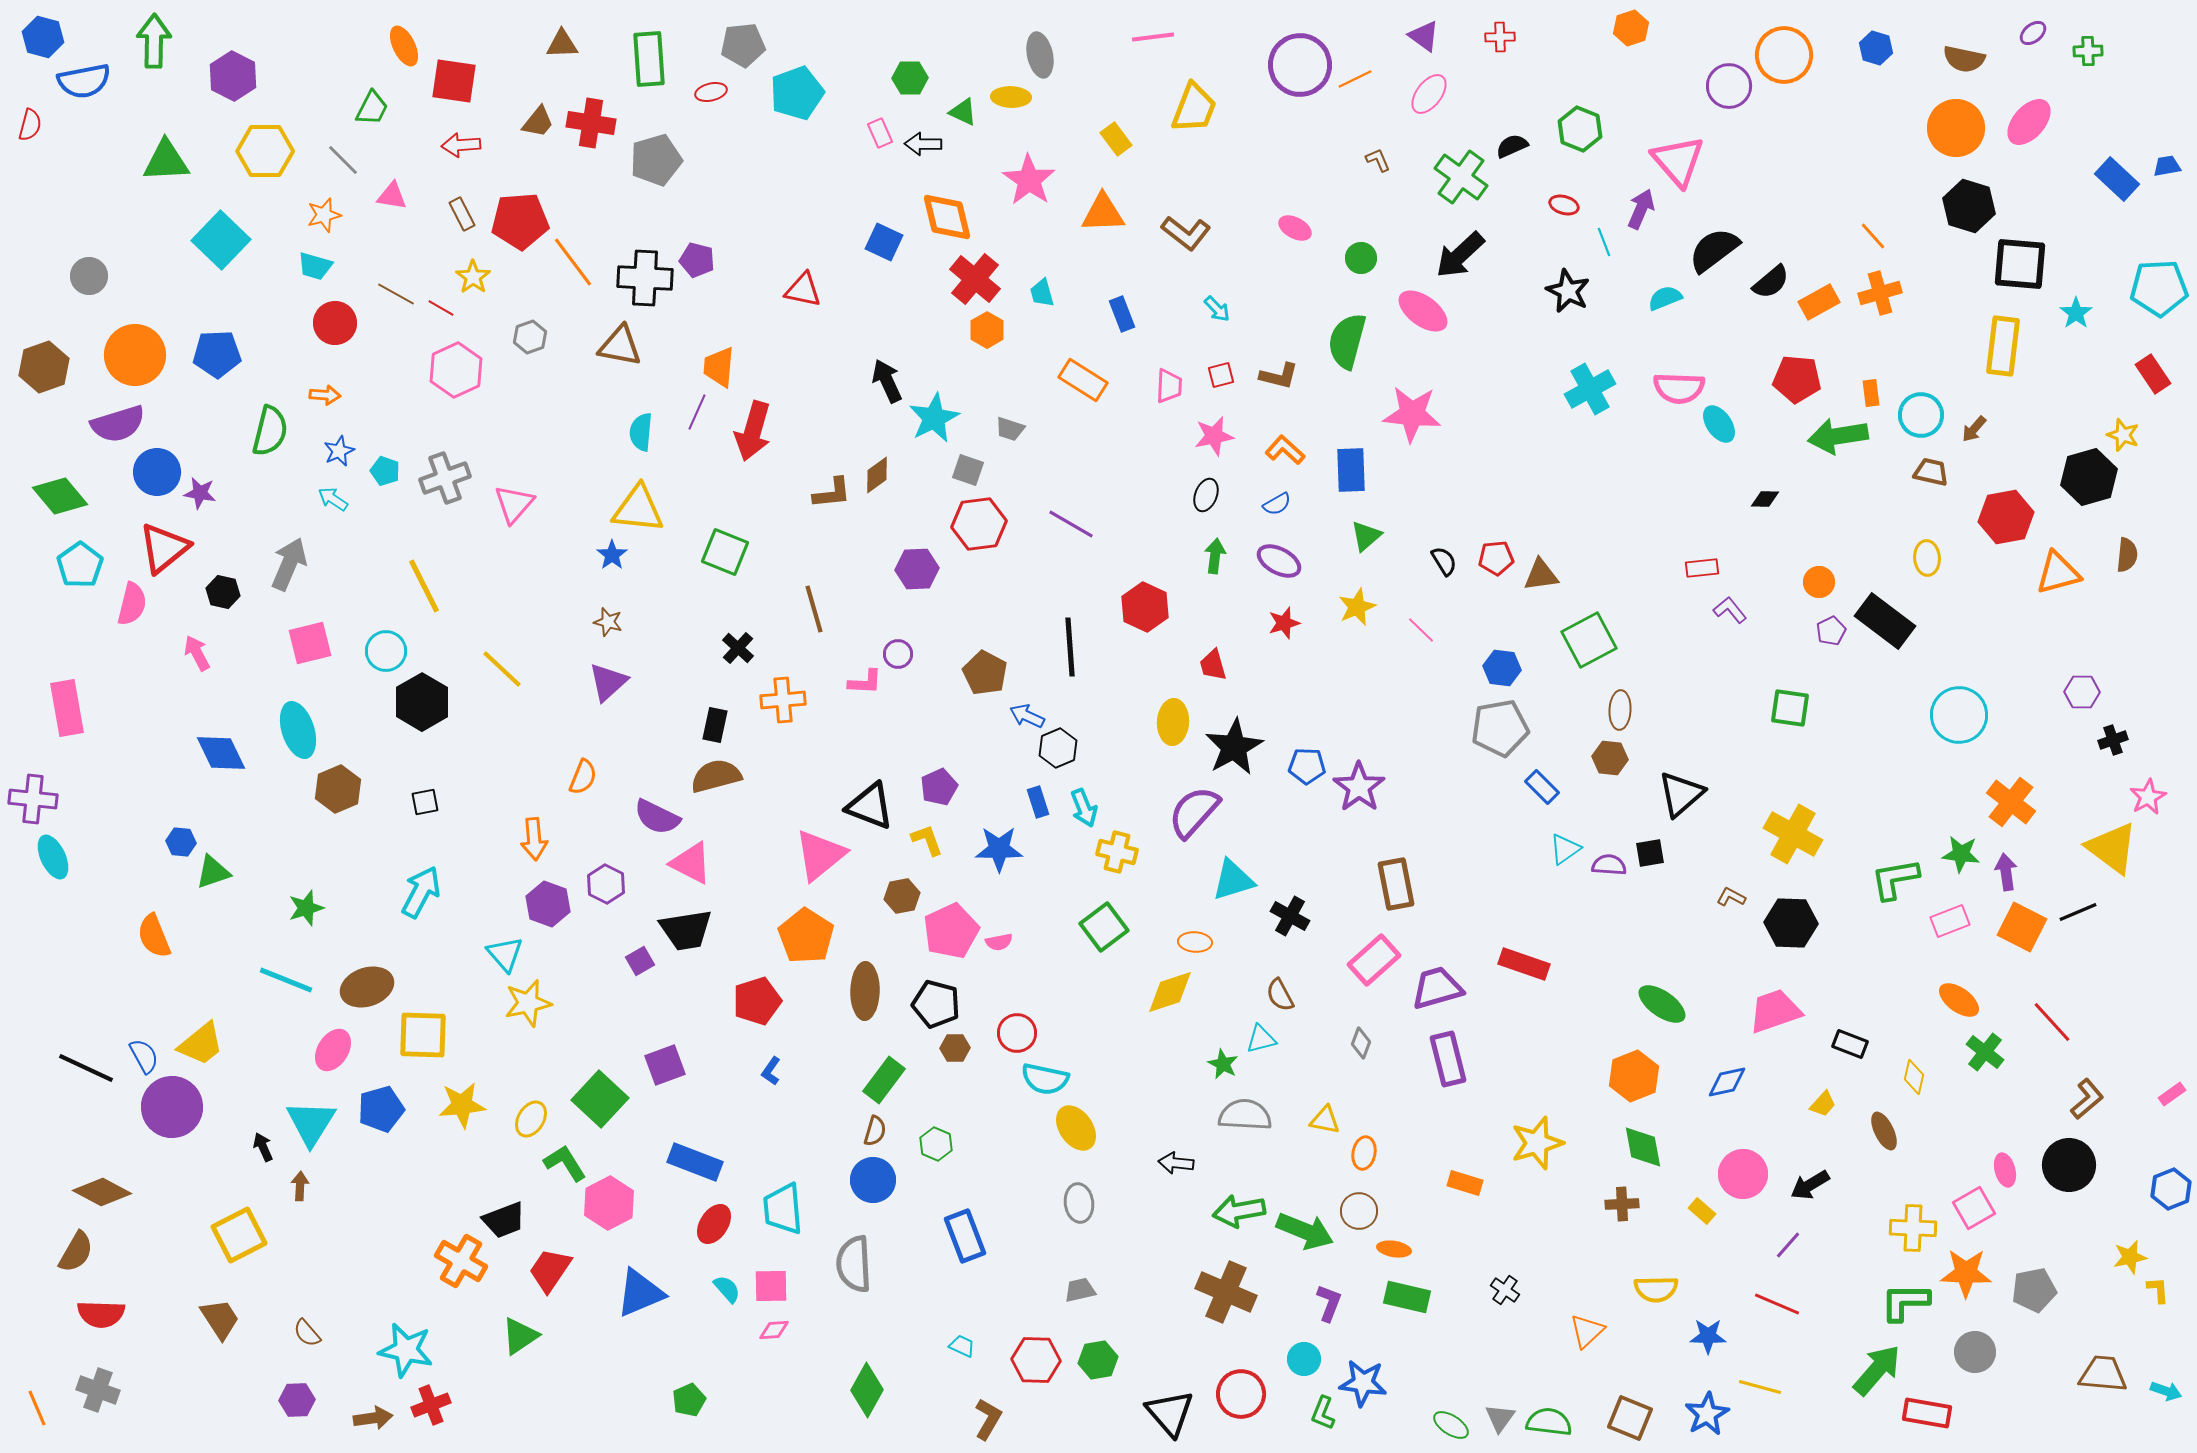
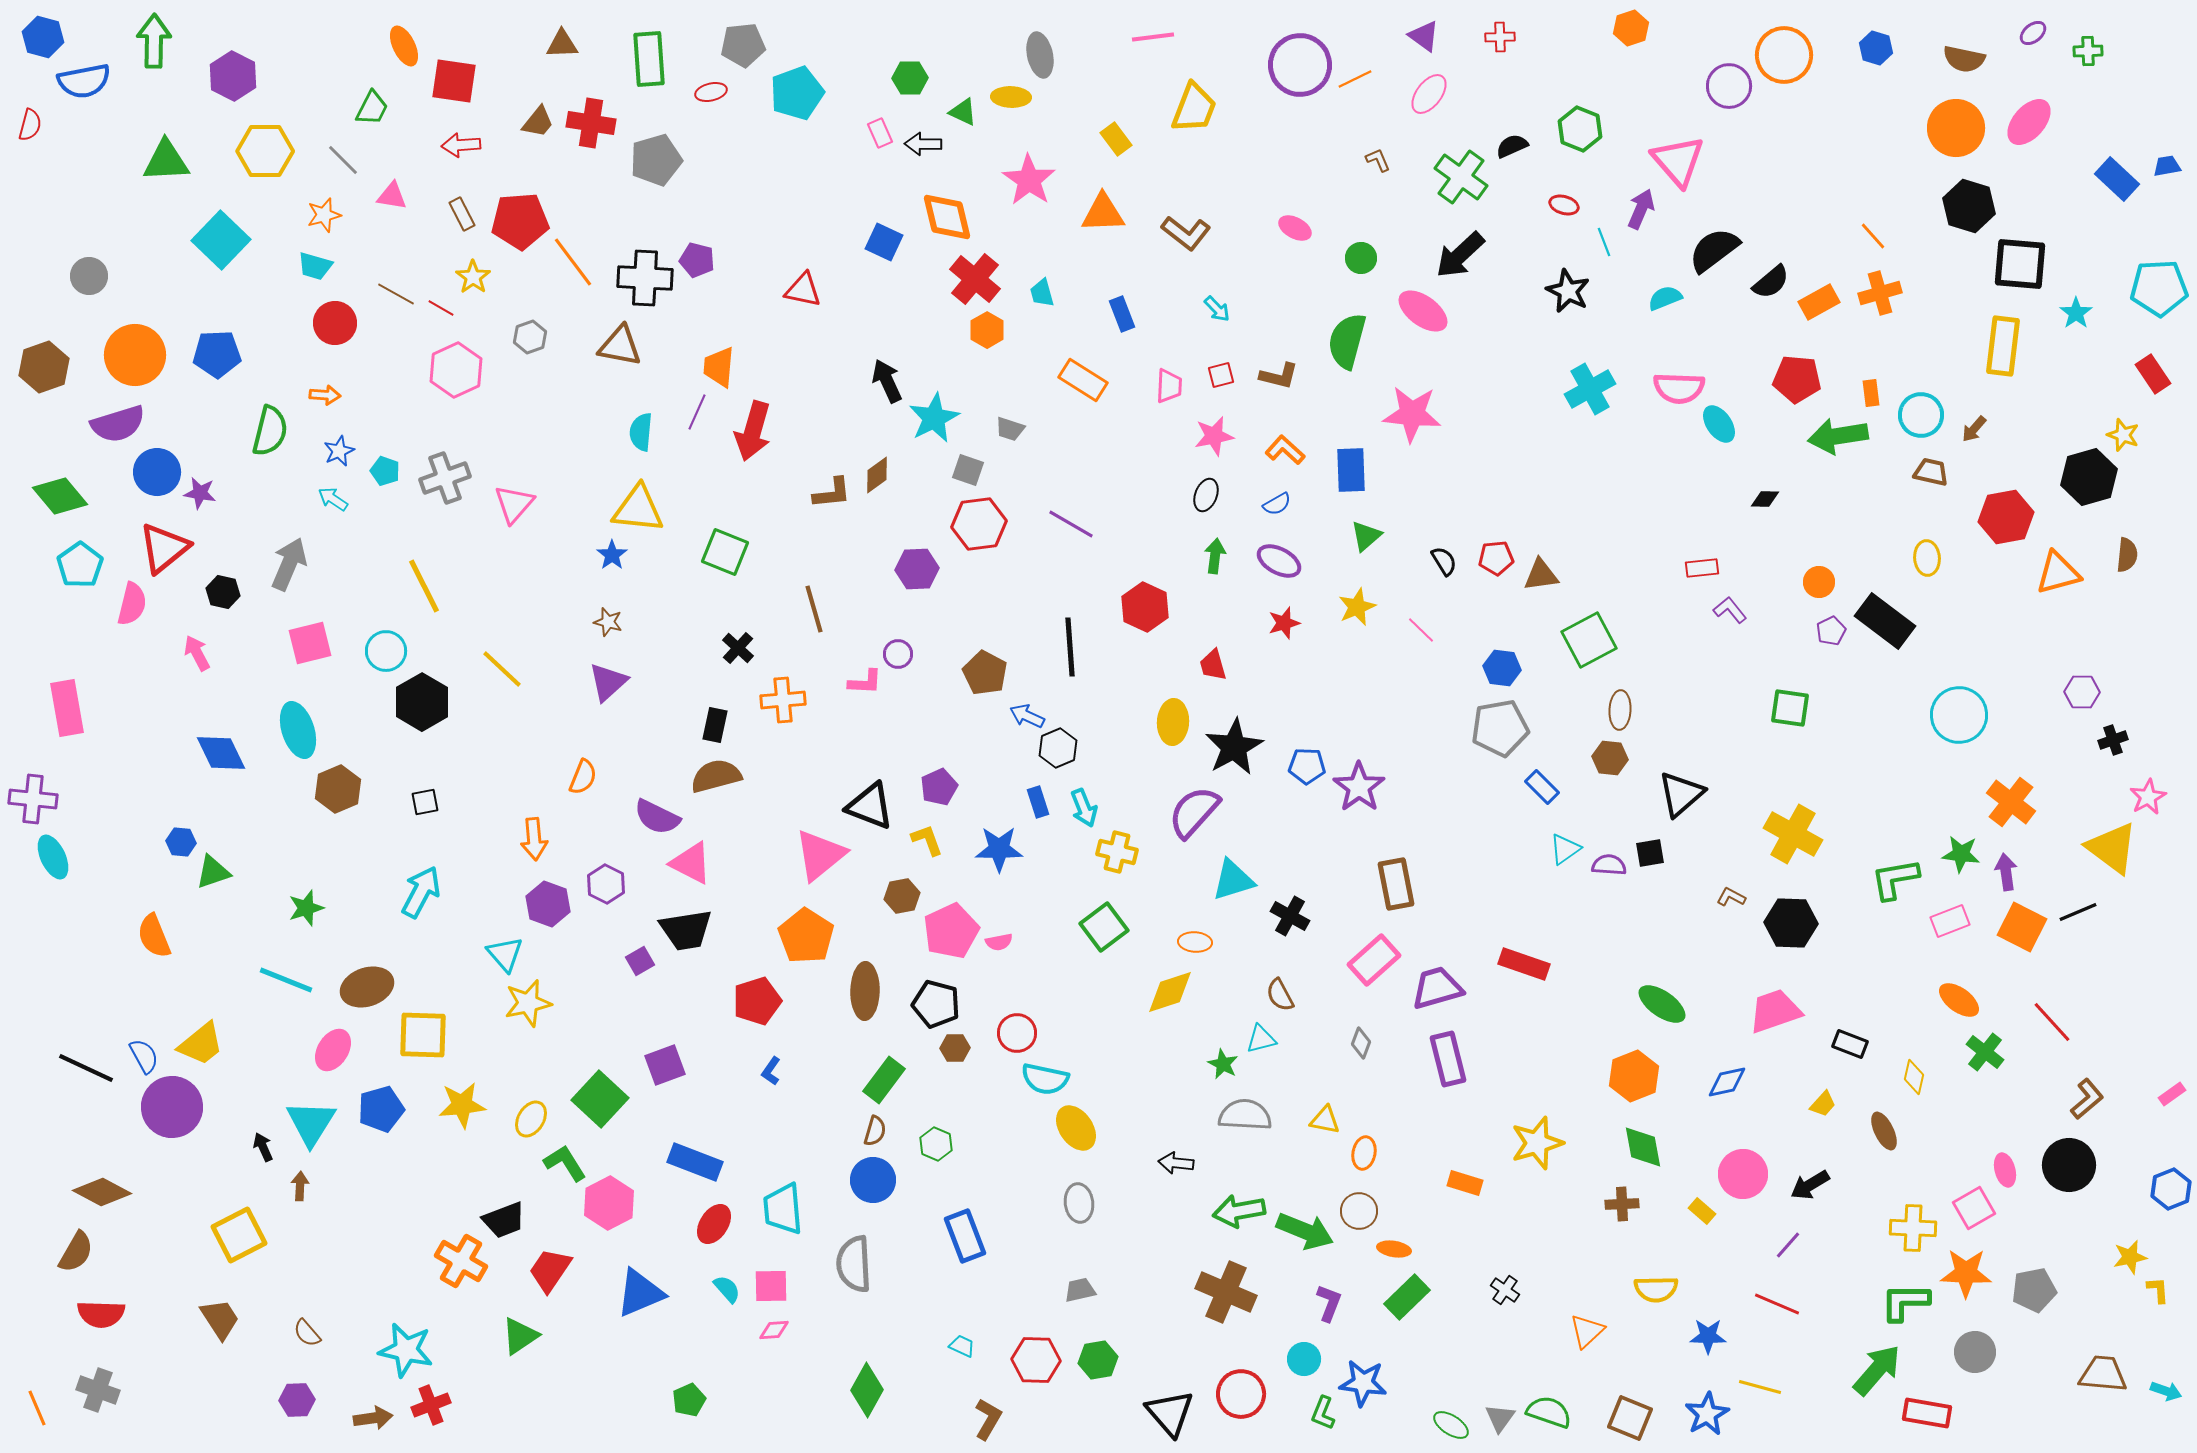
green rectangle at (1407, 1297): rotated 57 degrees counterclockwise
green semicircle at (1549, 1422): moved 10 px up; rotated 12 degrees clockwise
